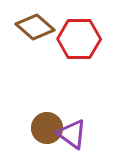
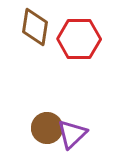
brown diamond: rotated 57 degrees clockwise
purple triangle: rotated 40 degrees clockwise
